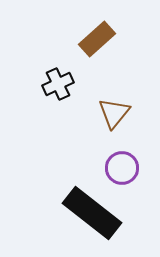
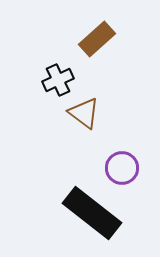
black cross: moved 4 px up
brown triangle: moved 30 px left; rotated 32 degrees counterclockwise
